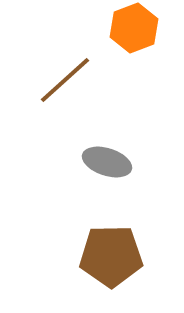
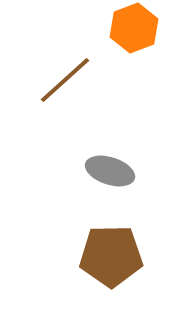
gray ellipse: moved 3 px right, 9 px down
